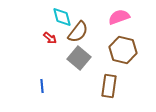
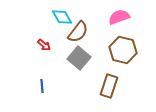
cyan diamond: rotated 15 degrees counterclockwise
red arrow: moved 6 px left, 7 px down
brown rectangle: rotated 10 degrees clockwise
